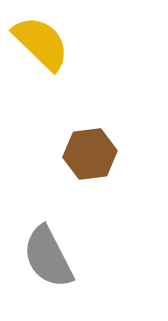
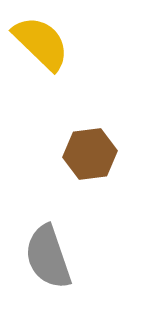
gray semicircle: rotated 8 degrees clockwise
